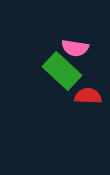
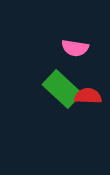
green rectangle: moved 18 px down
